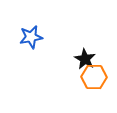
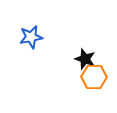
black star: rotated 10 degrees counterclockwise
